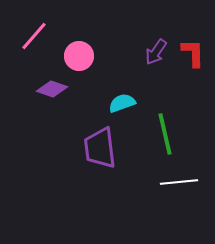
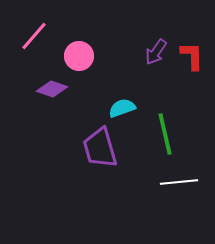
red L-shape: moved 1 px left, 3 px down
cyan semicircle: moved 5 px down
purple trapezoid: rotated 9 degrees counterclockwise
